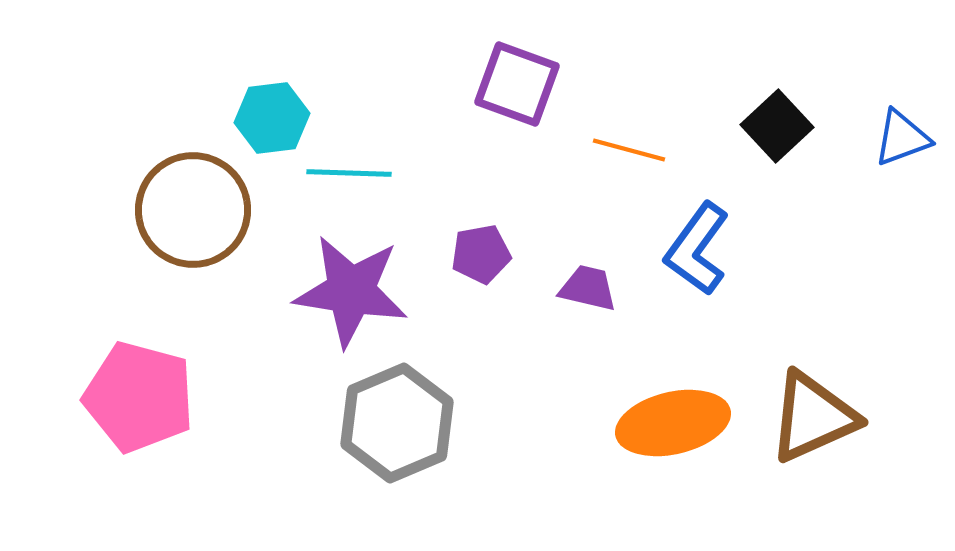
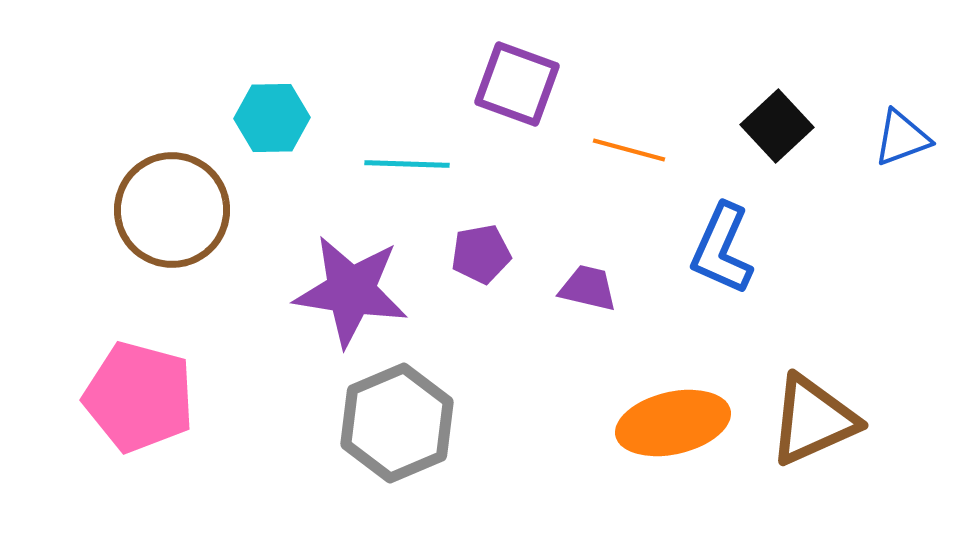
cyan hexagon: rotated 6 degrees clockwise
cyan line: moved 58 px right, 9 px up
brown circle: moved 21 px left
blue L-shape: moved 25 px right; rotated 12 degrees counterclockwise
brown triangle: moved 3 px down
